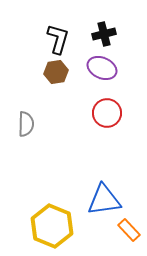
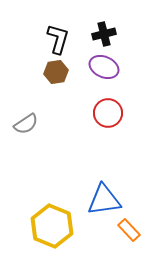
purple ellipse: moved 2 px right, 1 px up
red circle: moved 1 px right
gray semicircle: rotated 55 degrees clockwise
